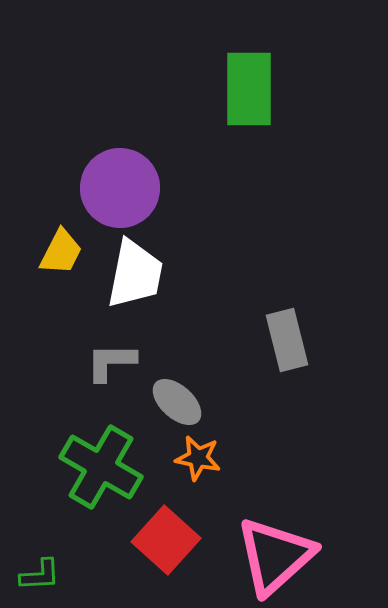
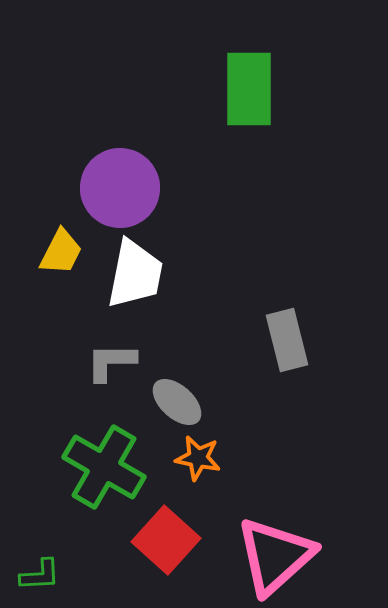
green cross: moved 3 px right
